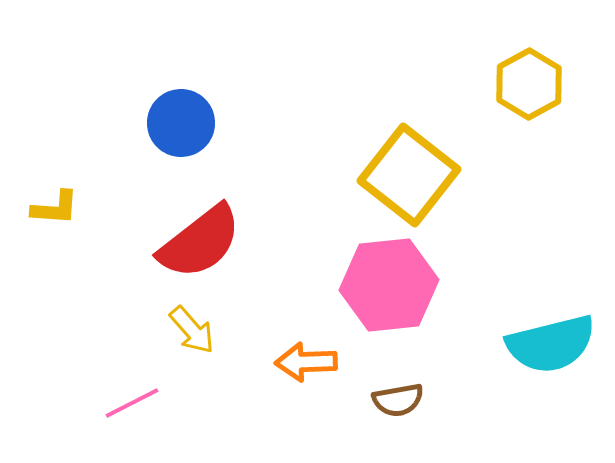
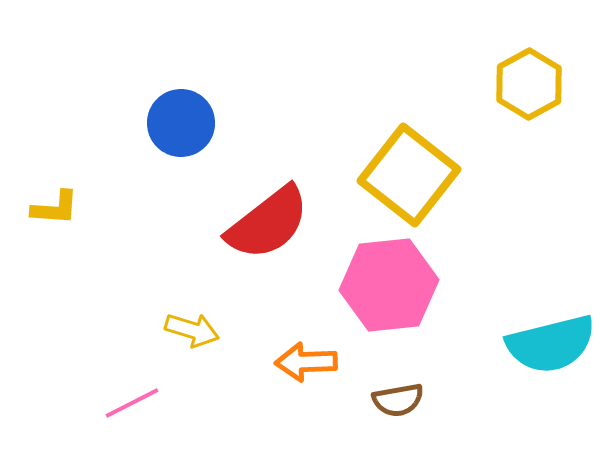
red semicircle: moved 68 px right, 19 px up
yellow arrow: rotated 32 degrees counterclockwise
